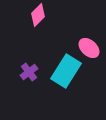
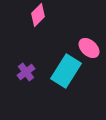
purple cross: moved 3 px left
